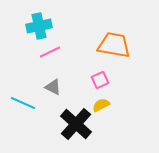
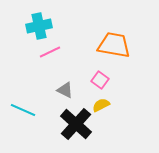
pink square: rotated 30 degrees counterclockwise
gray triangle: moved 12 px right, 3 px down
cyan line: moved 7 px down
